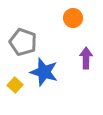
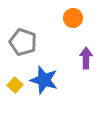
blue star: moved 8 px down
